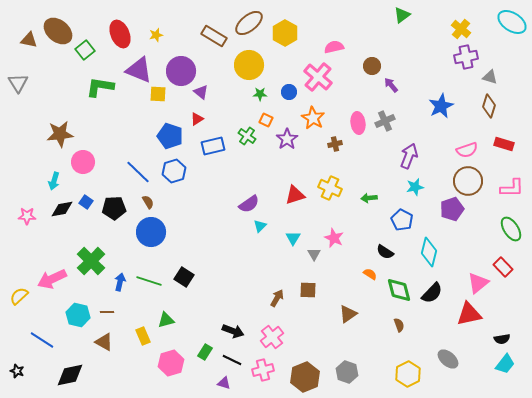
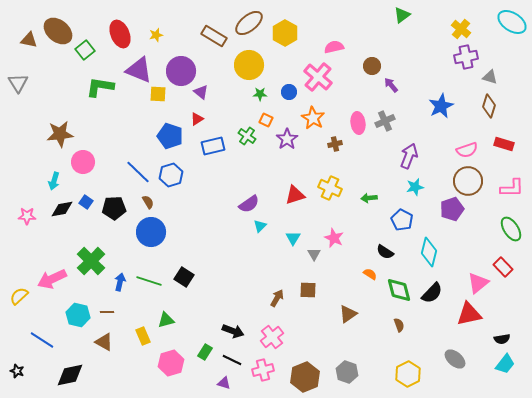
blue hexagon at (174, 171): moved 3 px left, 4 px down
gray ellipse at (448, 359): moved 7 px right
